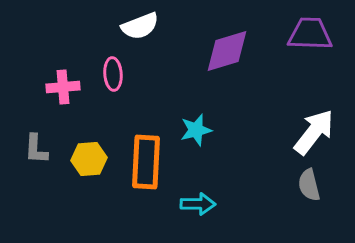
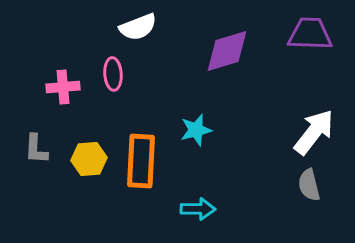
white semicircle: moved 2 px left, 1 px down
orange rectangle: moved 5 px left, 1 px up
cyan arrow: moved 5 px down
